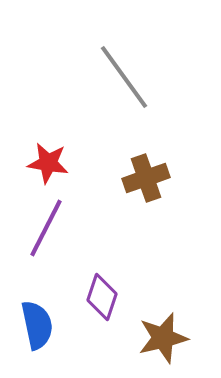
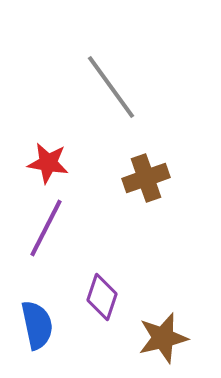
gray line: moved 13 px left, 10 px down
